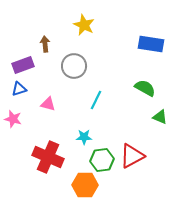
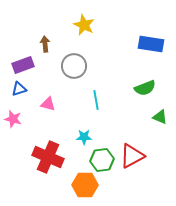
green semicircle: rotated 130 degrees clockwise
cyan line: rotated 36 degrees counterclockwise
